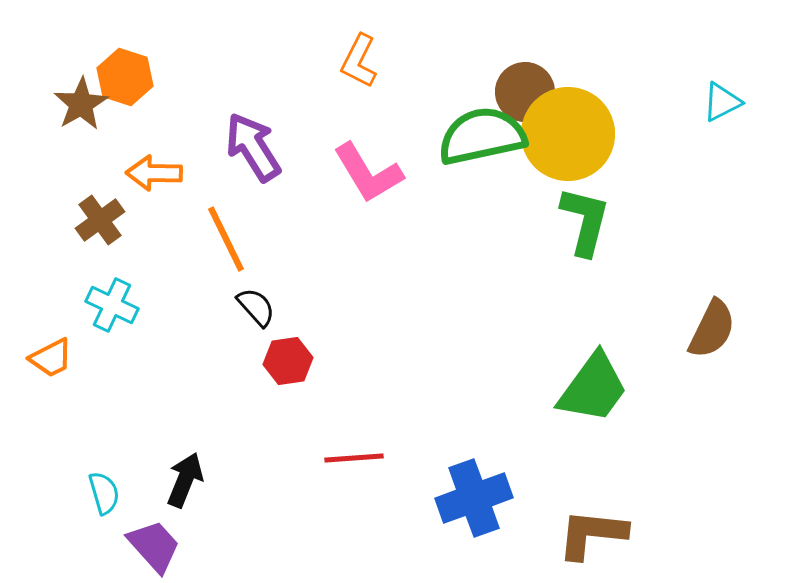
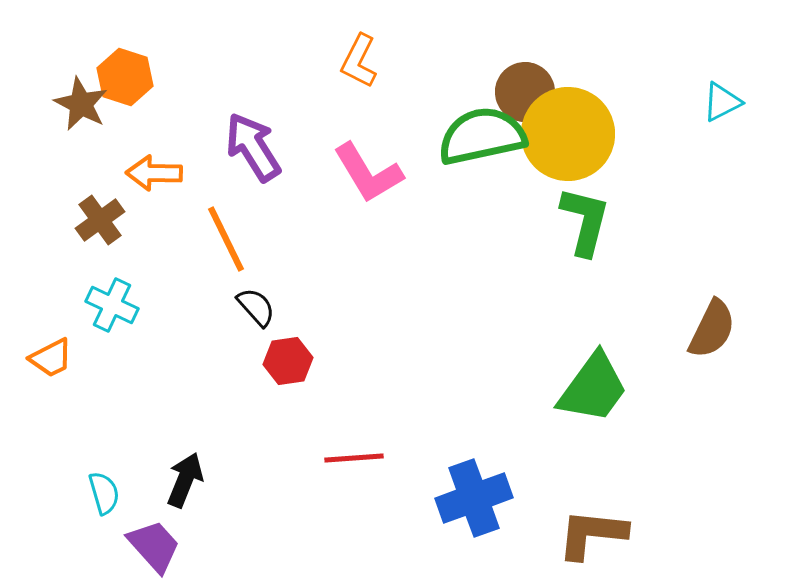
brown star: rotated 14 degrees counterclockwise
